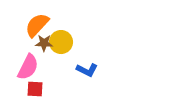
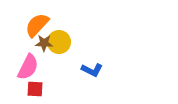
yellow circle: moved 2 px left
blue L-shape: moved 5 px right
